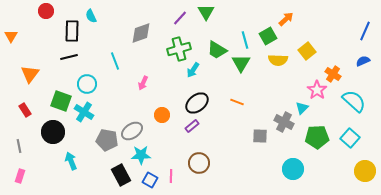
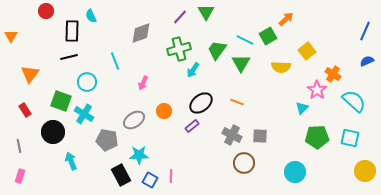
purple line at (180, 18): moved 1 px up
cyan line at (245, 40): rotated 48 degrees counterclockwise
green trapezoid at (217, 50): rotated 95 degrees clockwise
yellow semicircle at (278, 60): moved 3 px right, 7 px down
blue semicircle at (363, 61): moved 4 px right
cyan circle at (87, 84): moved 2 px up
black ellipse at (197, 103): moved 4 px right
cyan cross at (84, 112): moved 2 px down
orange circle at (162, 115): moved 2 px right, 4 px up
gray cross at (284, 122): moved 52 px left, 13 px down
gray ellipse at (132, 131): moved 2 px right, 11 px up
cyan square at (350, 138): rotated 30 degrees counterclockwise
cyan star at (141, 155): moved 2 px left
brown circle at (199, 163): moved 45 px right
cyan circle at (293, 169): moved 2 px right, 3 px down
